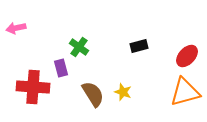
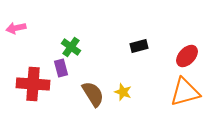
green cross: moved 8 px left
red cross: moved 3 px up
